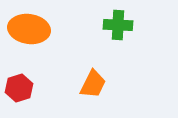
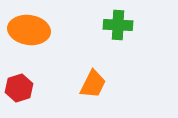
orange ellipse: moved 1 px down
